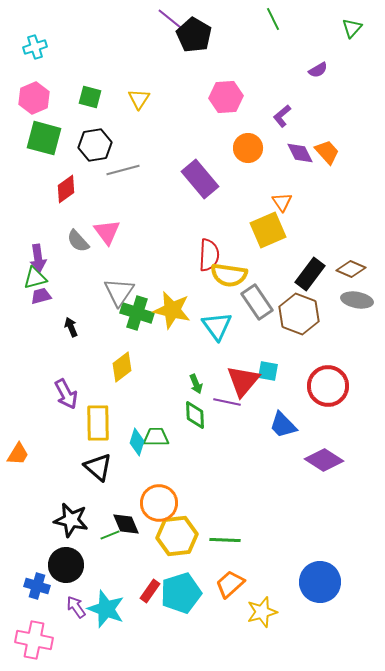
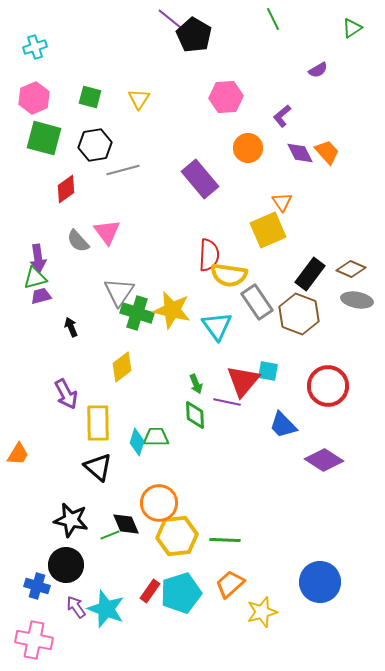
green triangle at (352, 28): rotated 15 degrees clockwise
